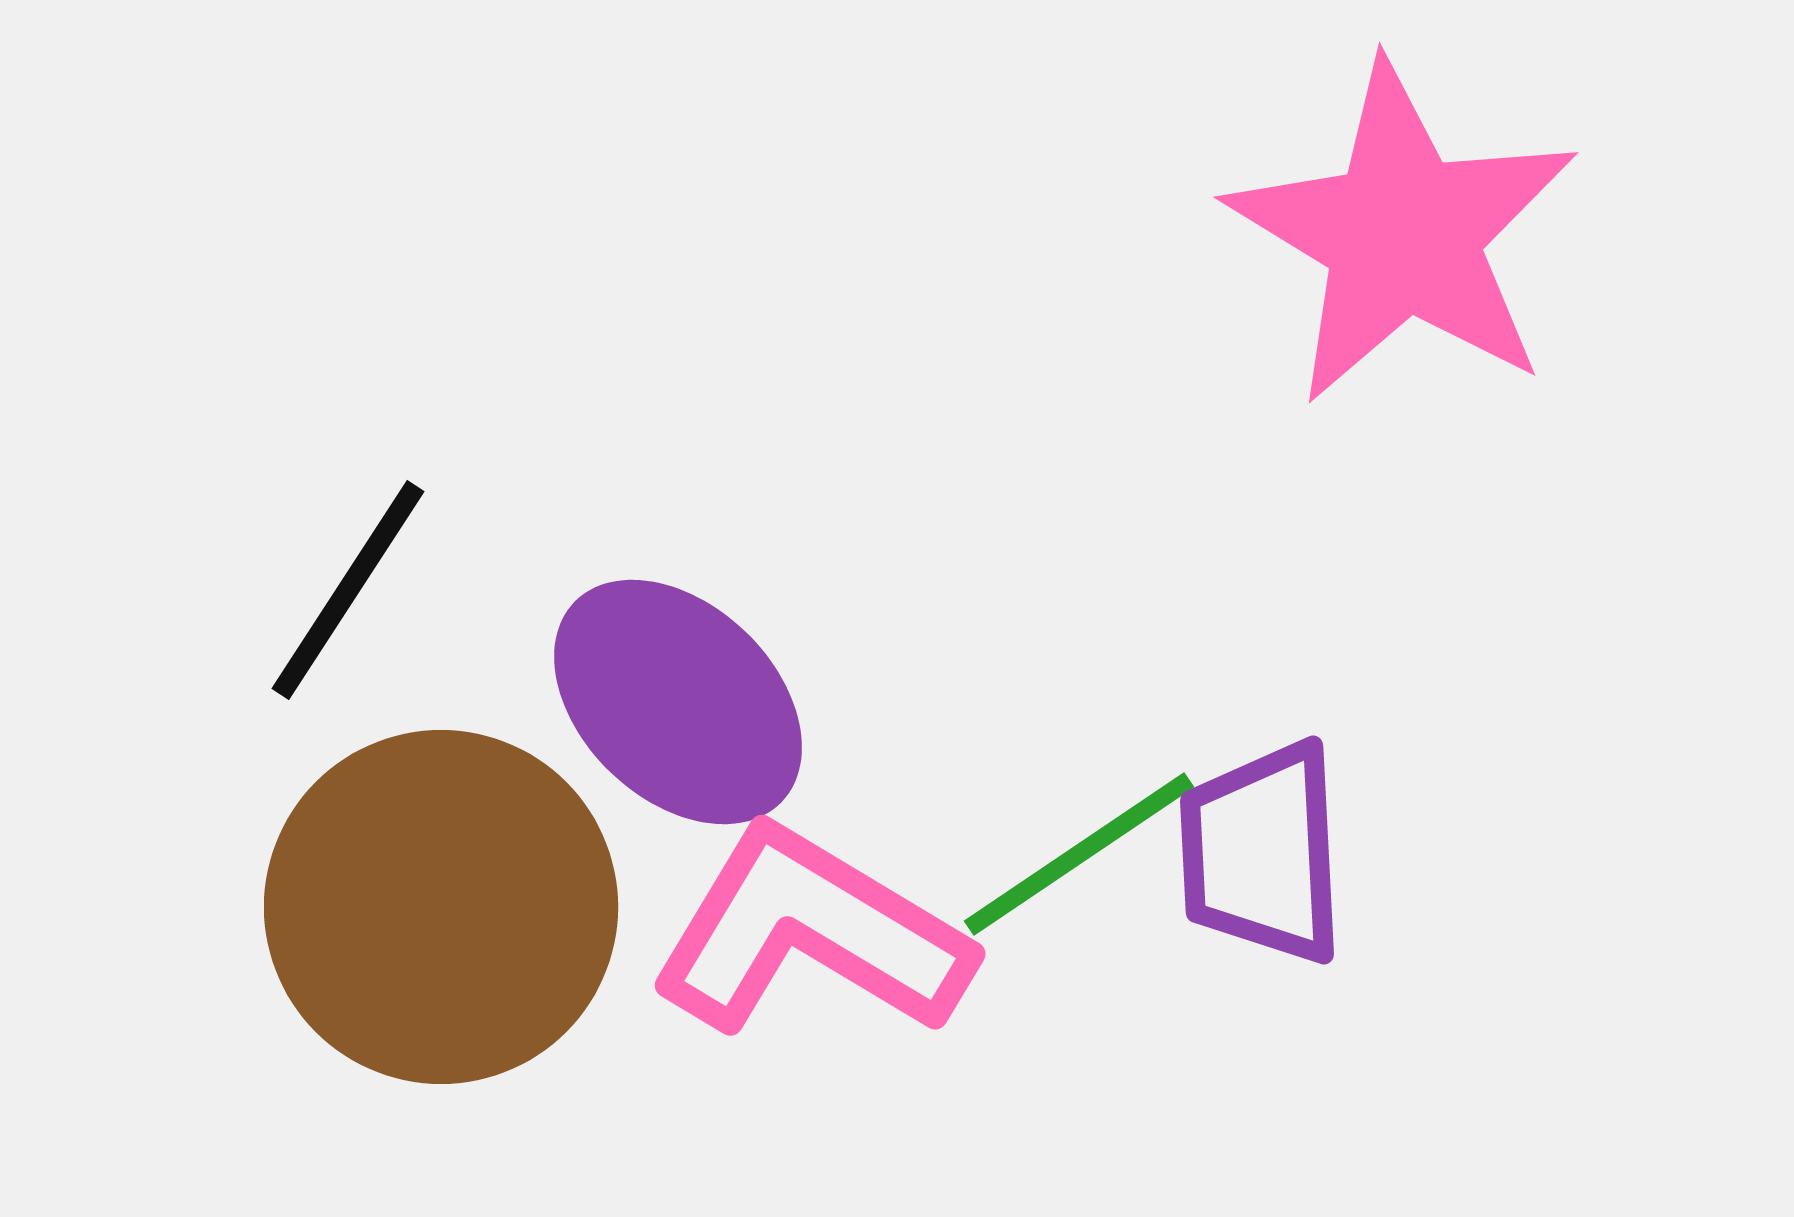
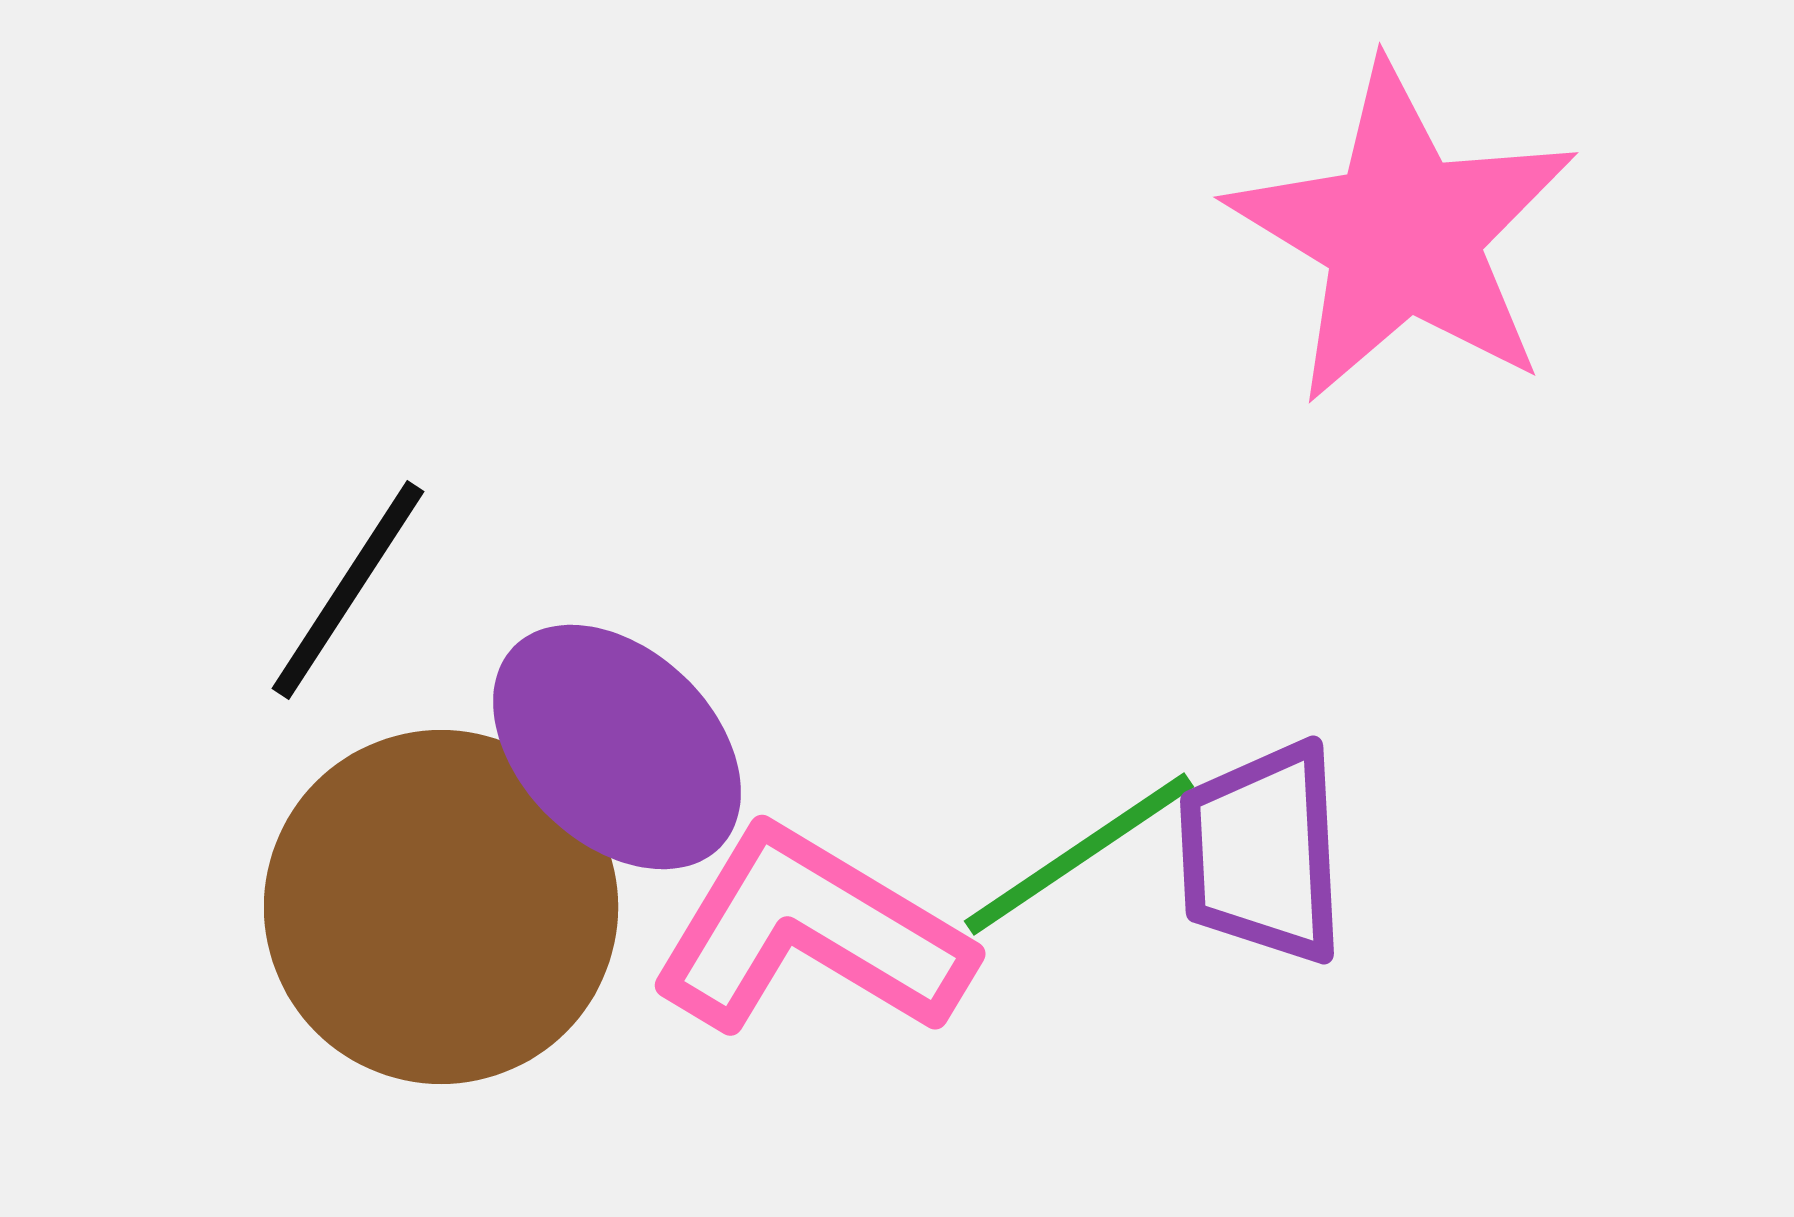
purple ellipse: moved 61 px left, 45 px down
